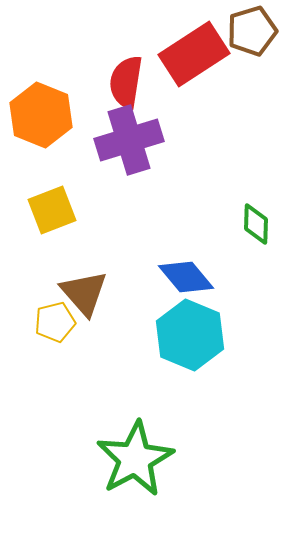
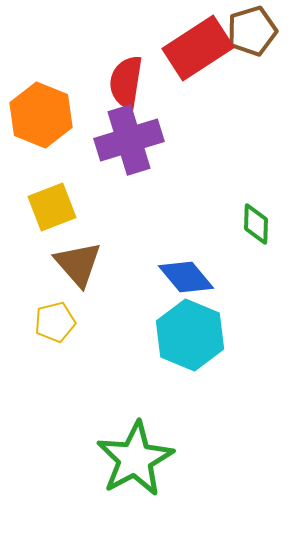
red rectangle: moved 4 px right, 6 px up
yellow square: moved 3 px up
brown triangle: moved 6 px left, 29 px up
